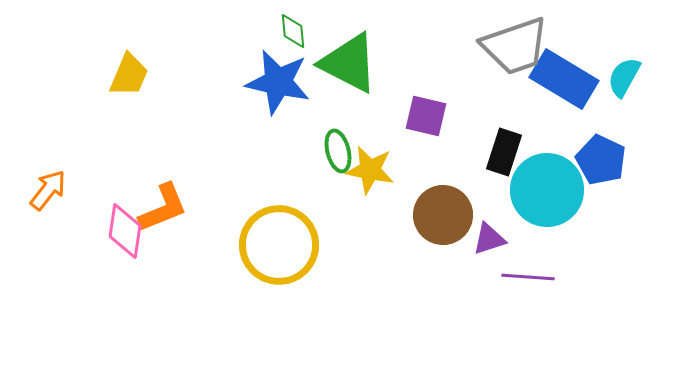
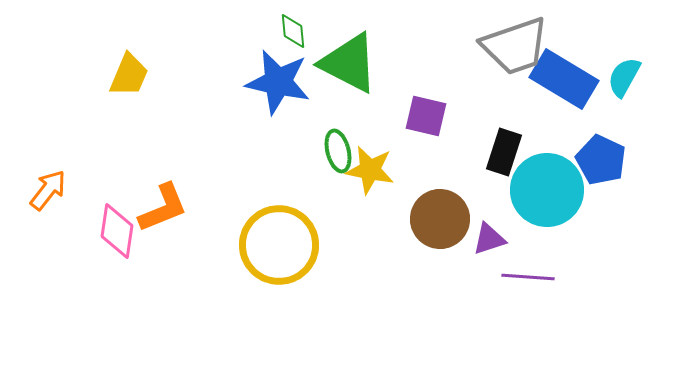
brown circle: moved 3 px left, 4 px down
pink diamond: moved 8 px left
